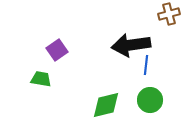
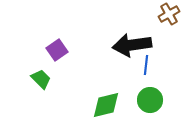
brown cross: rotated 15 degrees counterclockwise
black arrow: moved 1 px right
green trapezoid: rotated 35 degrees clockwise
